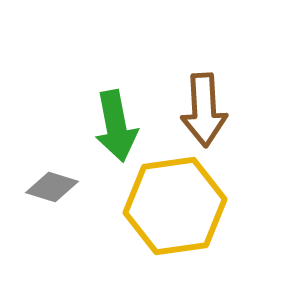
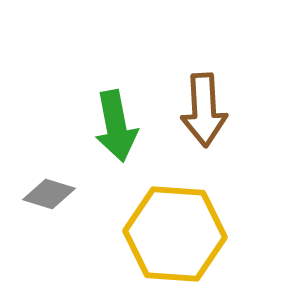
gray diamond: moved 3 px left, 7 px down
yellow hexagon: moved 28 px down; rotated 12 degrees clockwise
